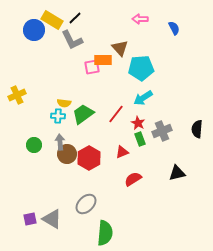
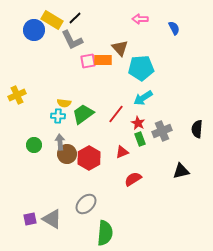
pink square: moved 4 px left, 6 px up
black triangle: moved 4 px right, 2 px up
